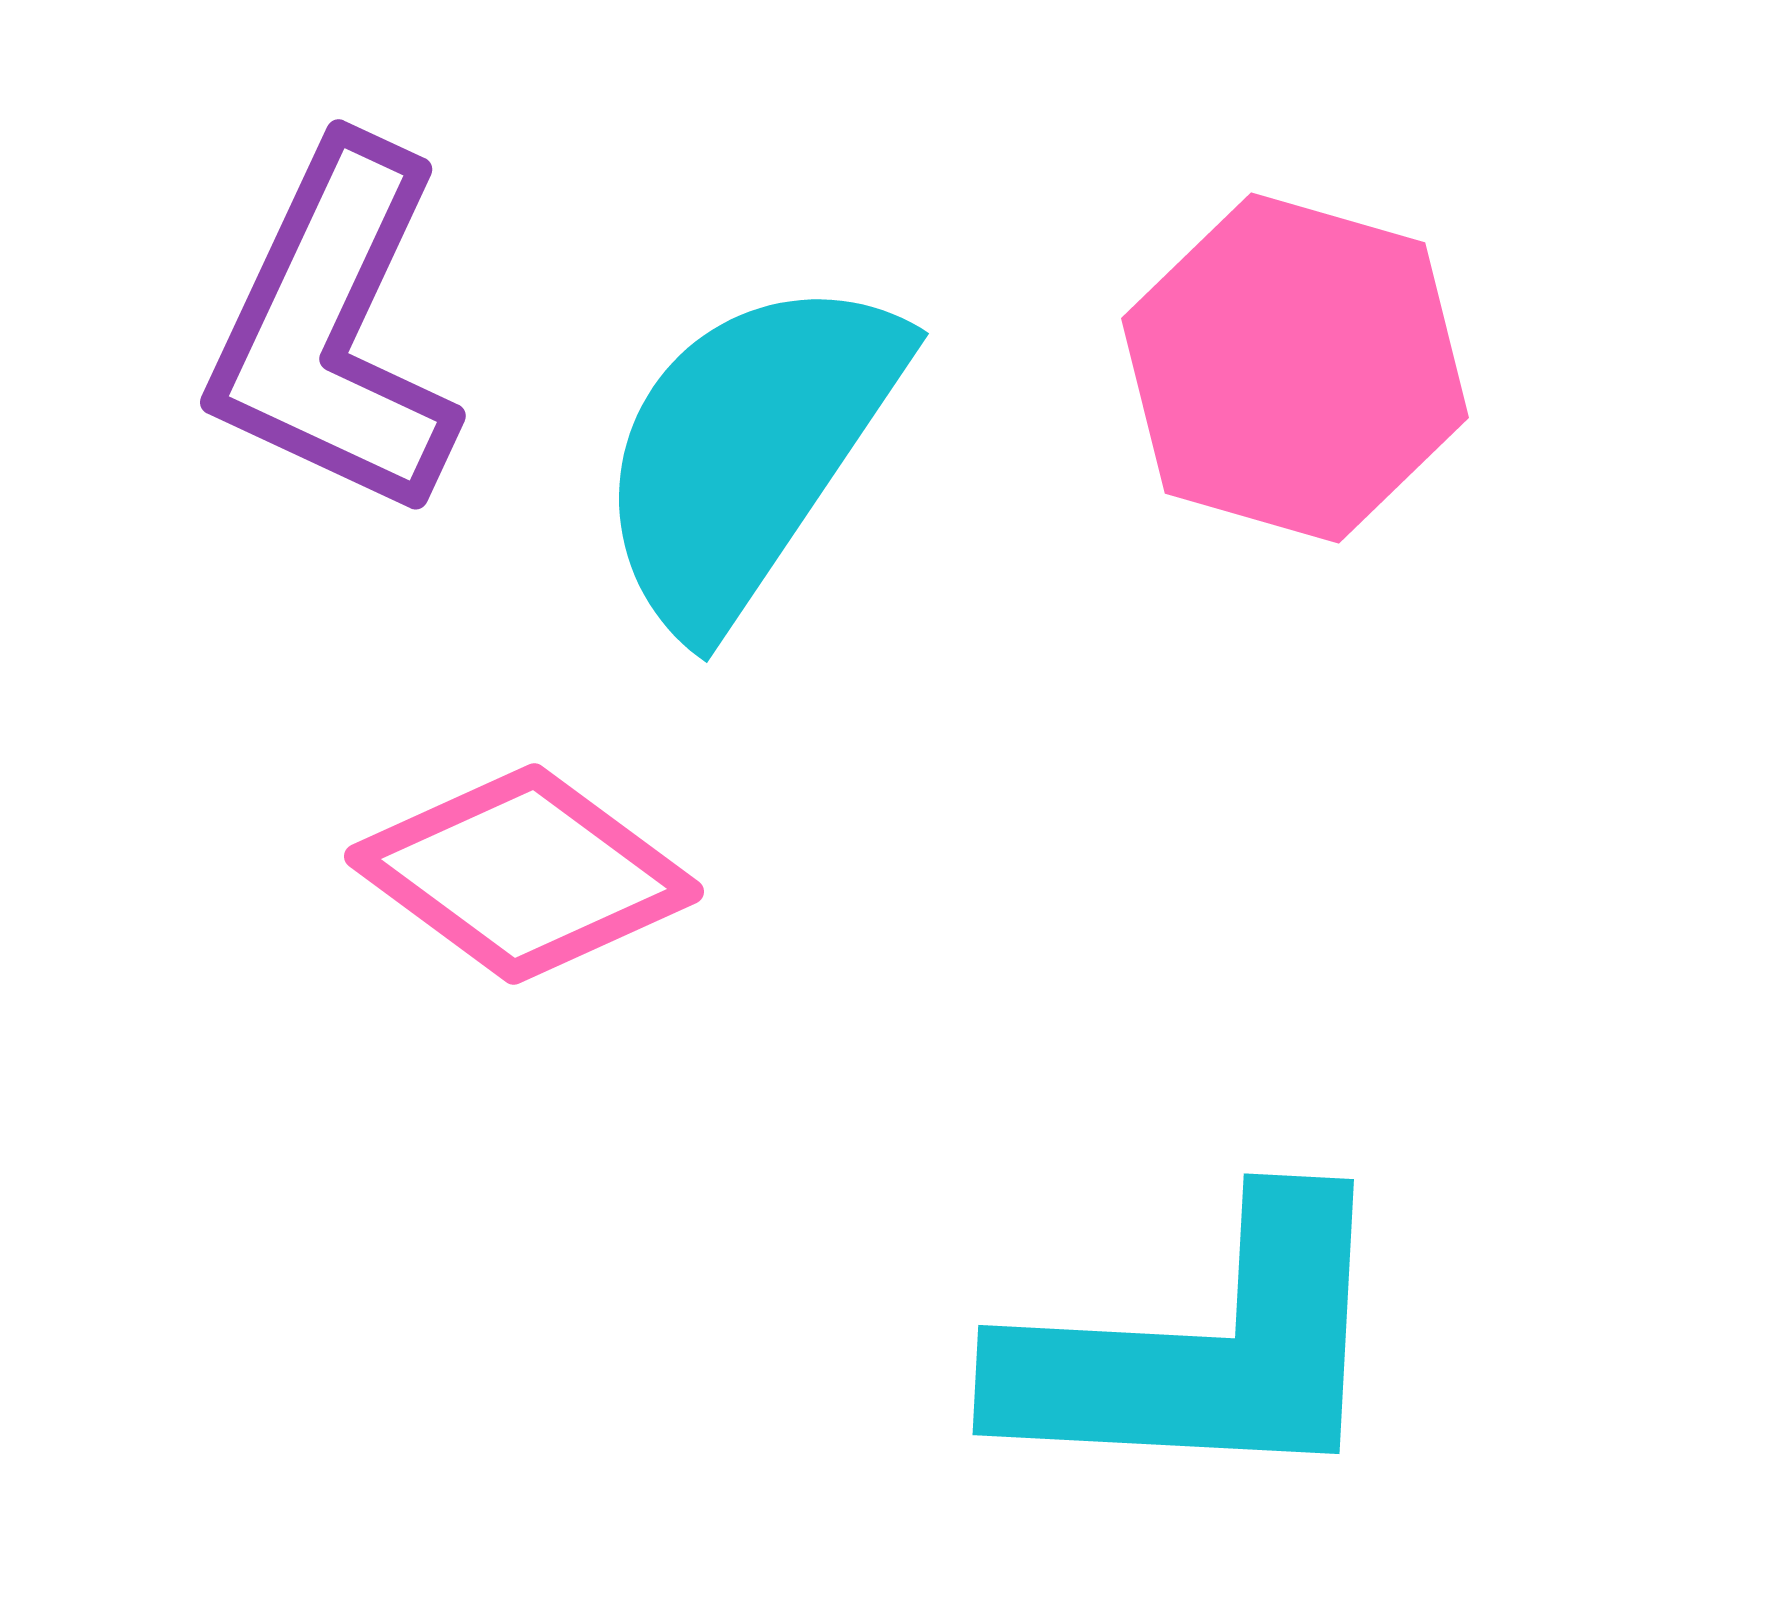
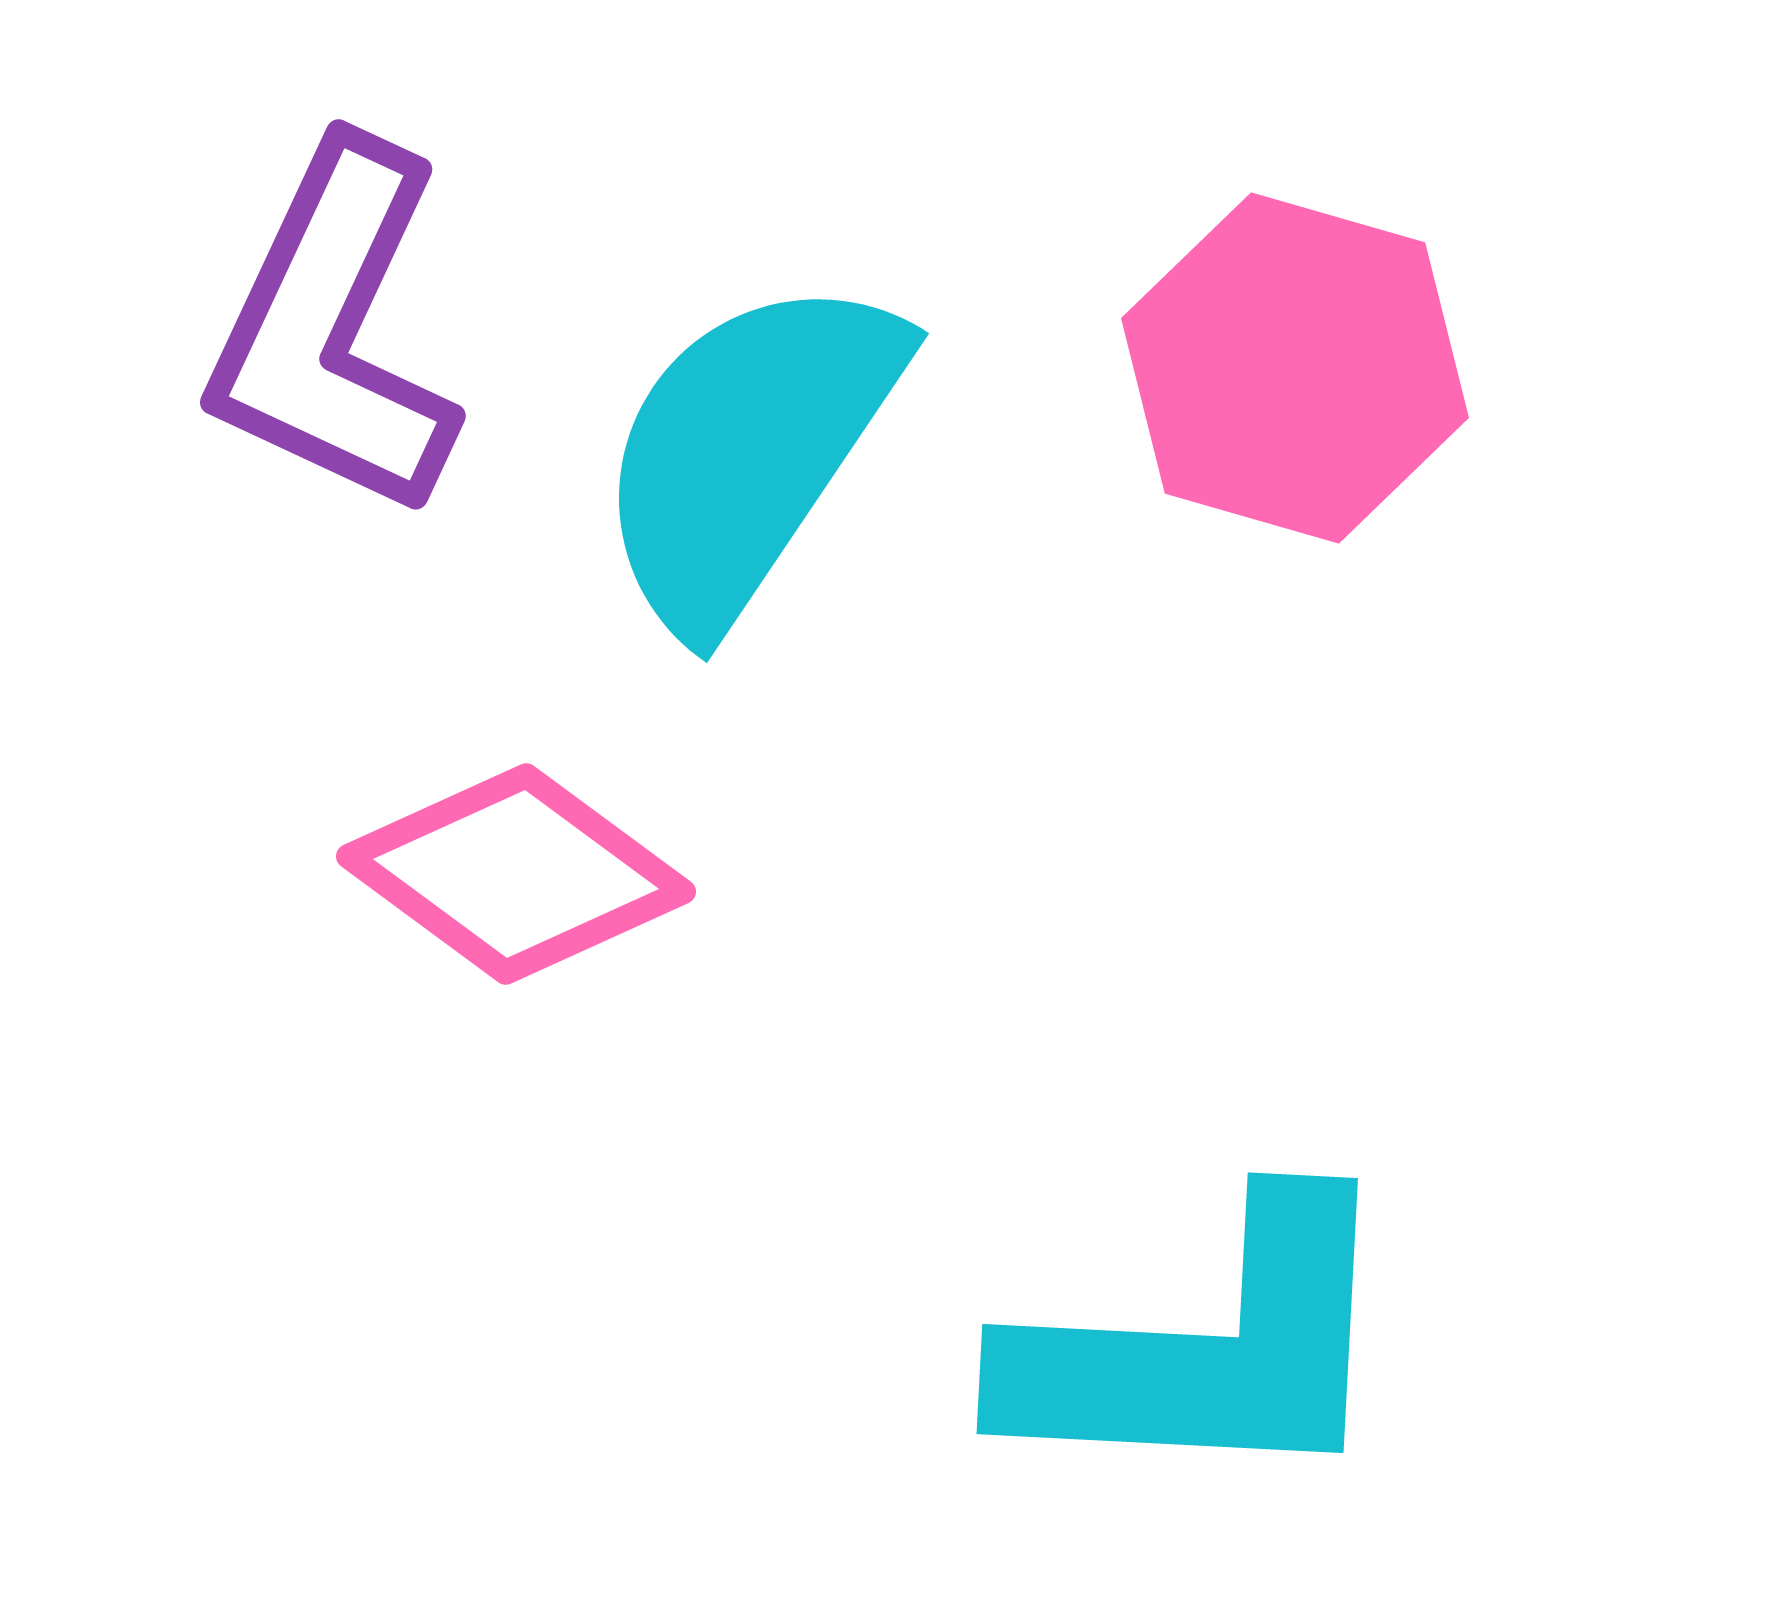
pink diamond: moved 8 px left
cyan L-shape: moved 4 px right, 1 px up
